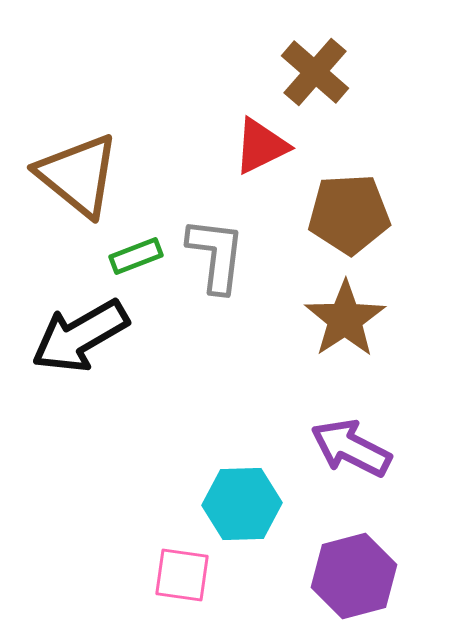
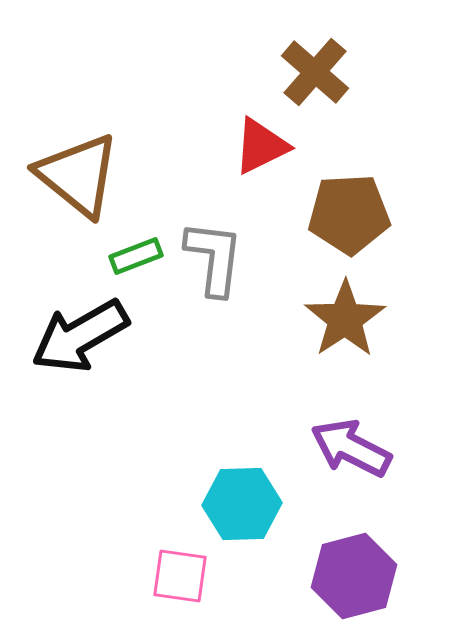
gray L-shape: moved 2 px left, 3 px down
pink square: moved 2 px left, 1 px down
